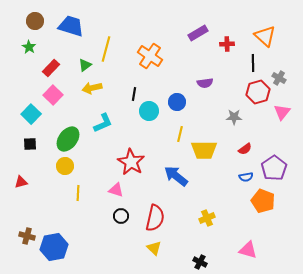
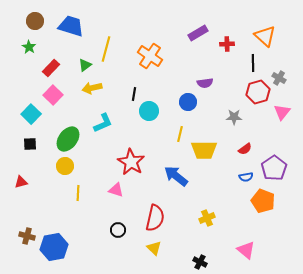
blue circle at (177, 102): moved 11 px right
black circle at (121, 216): moved 3 px left, 14 px down
pink triangle at (248, 250): moved 2 px left; rotated 24 degrees clockwise
